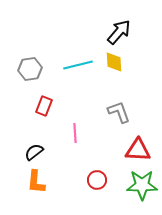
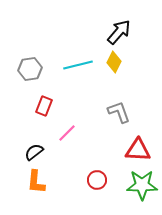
yellow diamond: rotated 30 degrees clockwise
pink line: moved 8 px left; rotated 48 degrees clockwise
